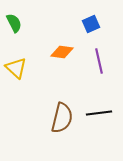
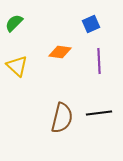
green semicircle: rotated 108 degrees counterclockwise
orange diamond: moved 2 px left
purple line: rotated 10 degrees clockwise
yellow triangle: moved 1 px right, 2 px up
